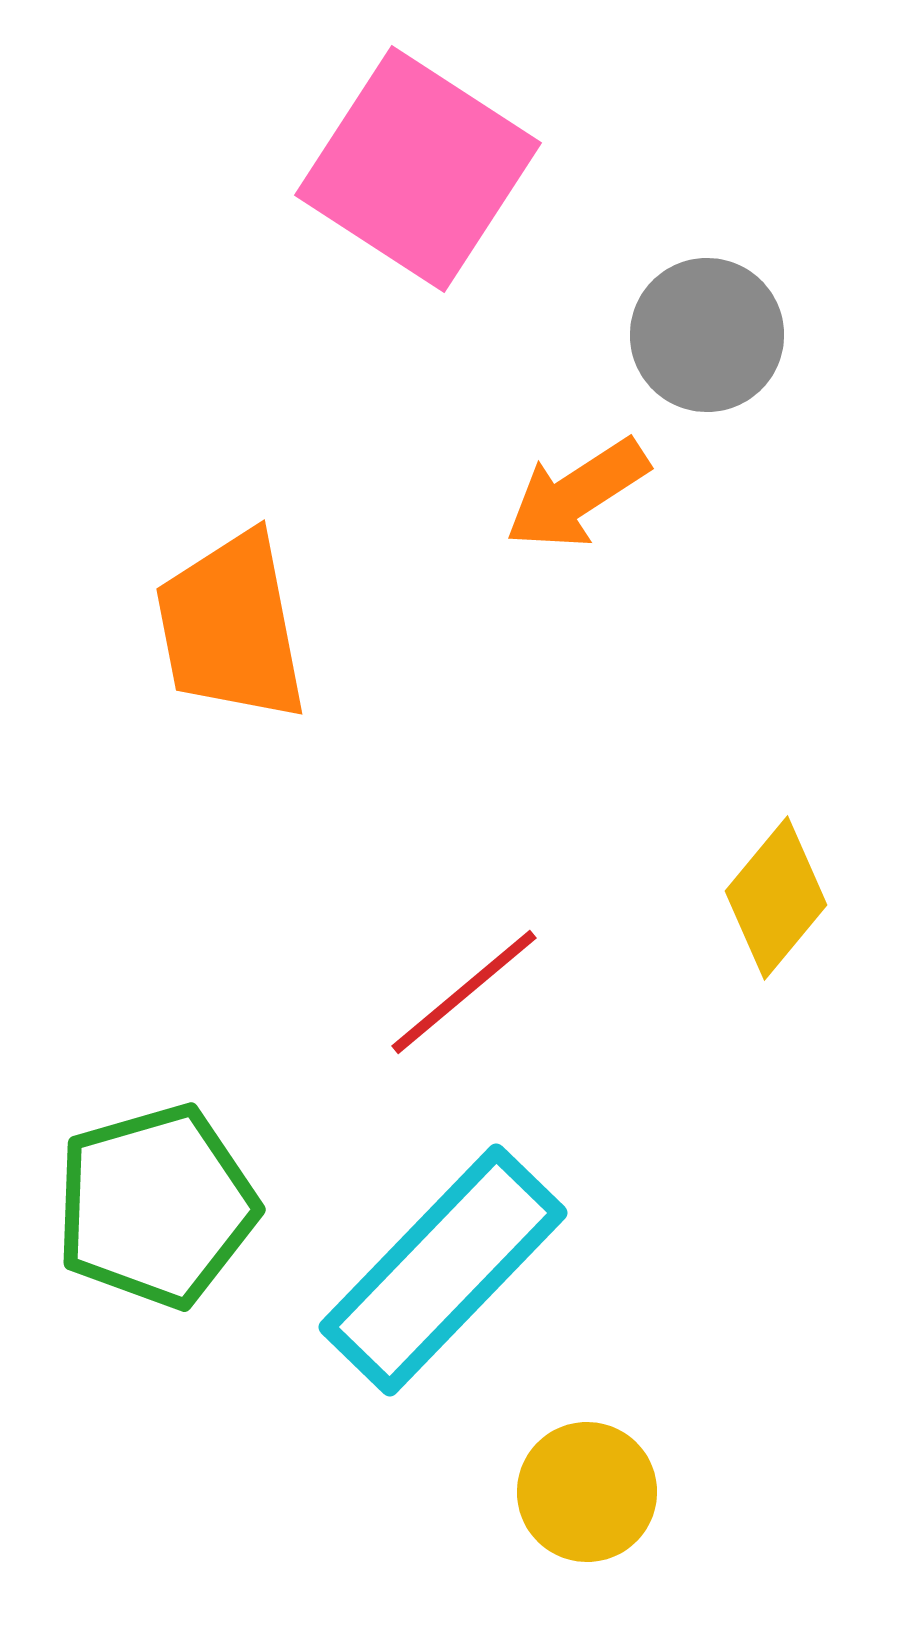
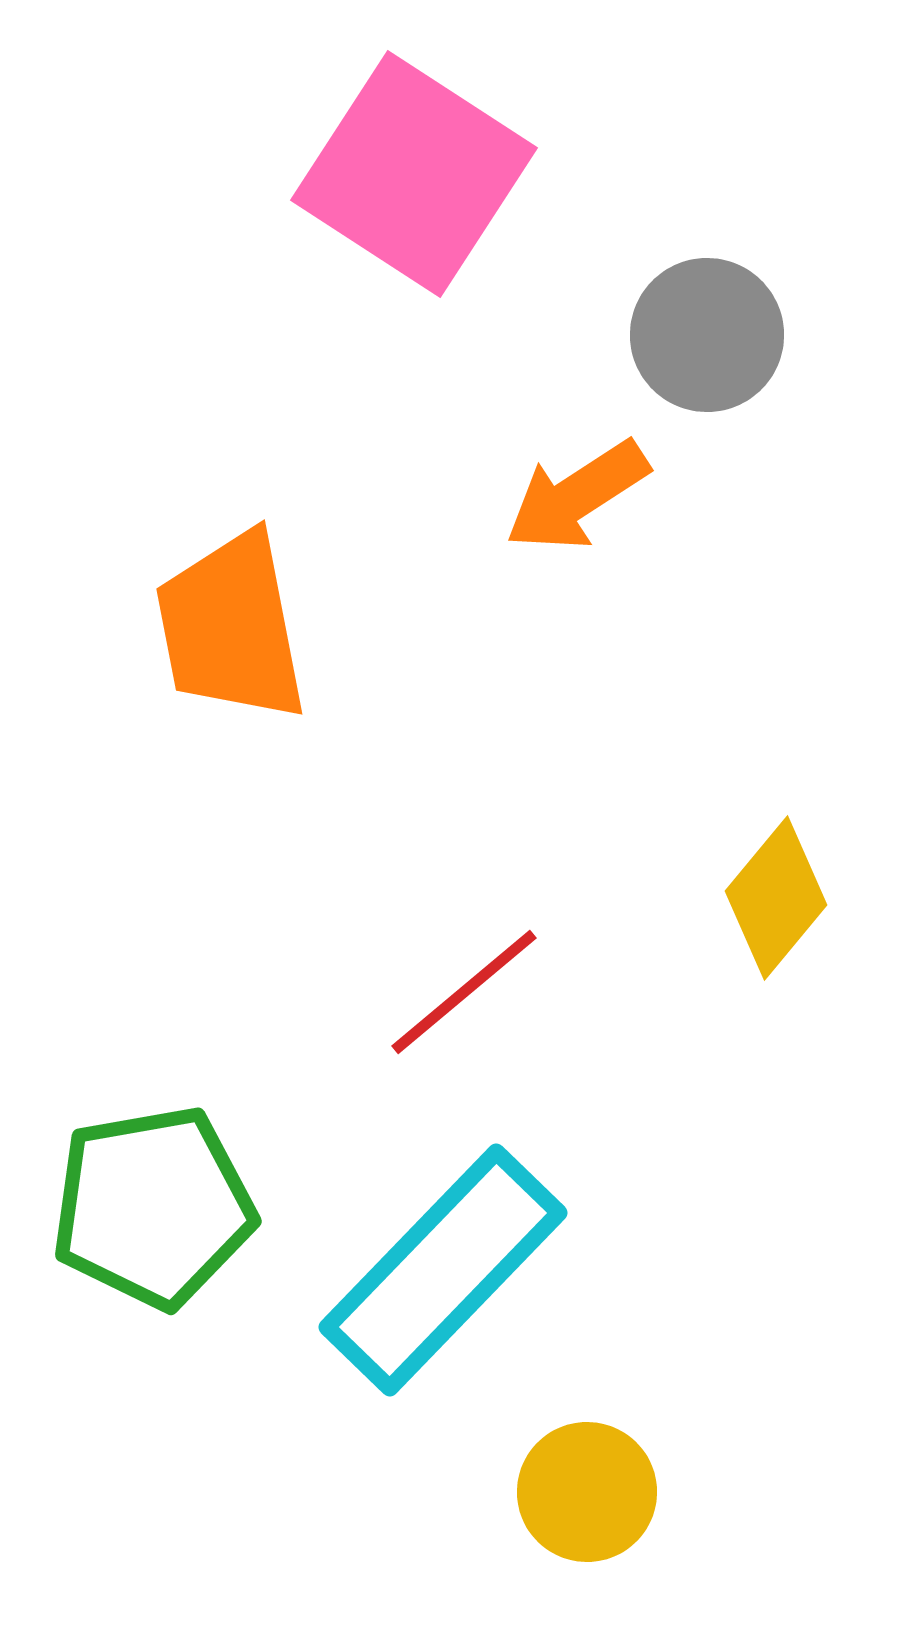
pink square: moved 4 px left, 5 px down
orange arrow: moved 2 px down
green pentagon: moved 3 px left, 1 px down; rotated 6 degrees clockwise
